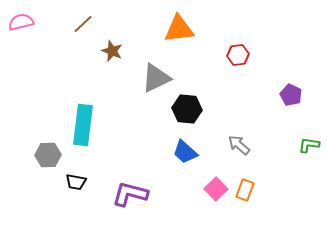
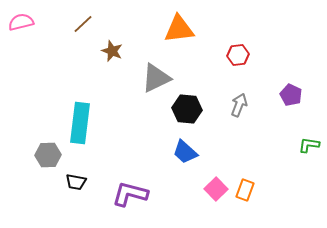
cyan rectangle: moved 3 px left, 2 px up
gray arrow: moved 40 px up; rotated 70 degrees clockwise
